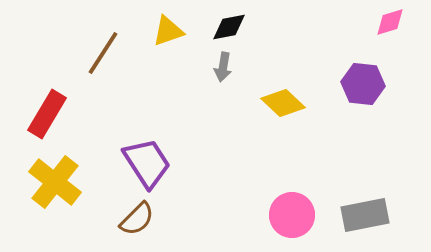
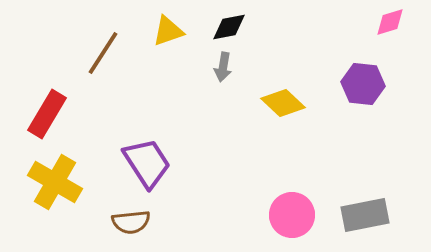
yellow cross: rotated 8 degrees counterclockwise
brown semicircle: moved 6 px left, 3 px down; rotated 39 degrees clockwise
